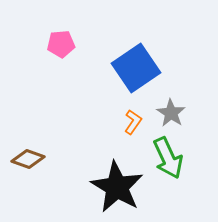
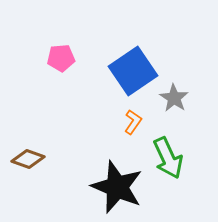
pink pentagon: moved 14 px down
blue square: moved 3 px left, 3 px down
gray star: moved 3 px right, 15 px up
black star: rotated 8 degrees counterclockwise
